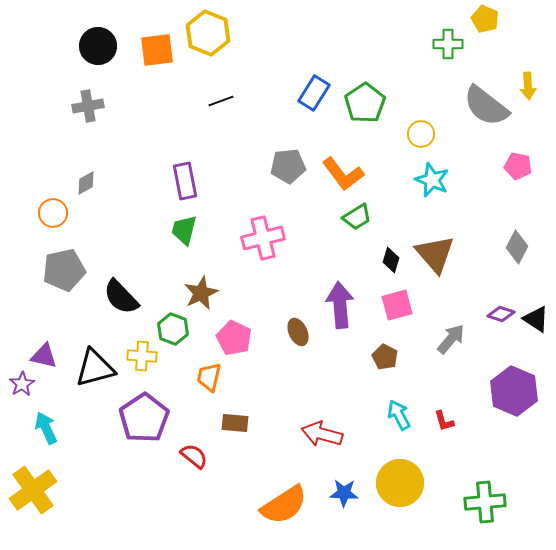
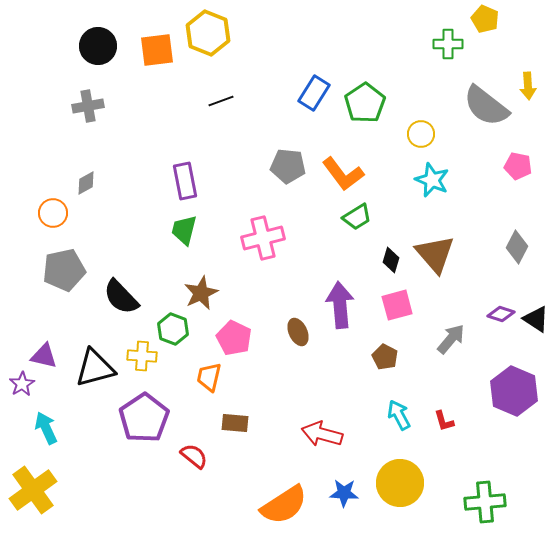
gray pentagon at (288, 166): rotated 12 degrees clockwise
